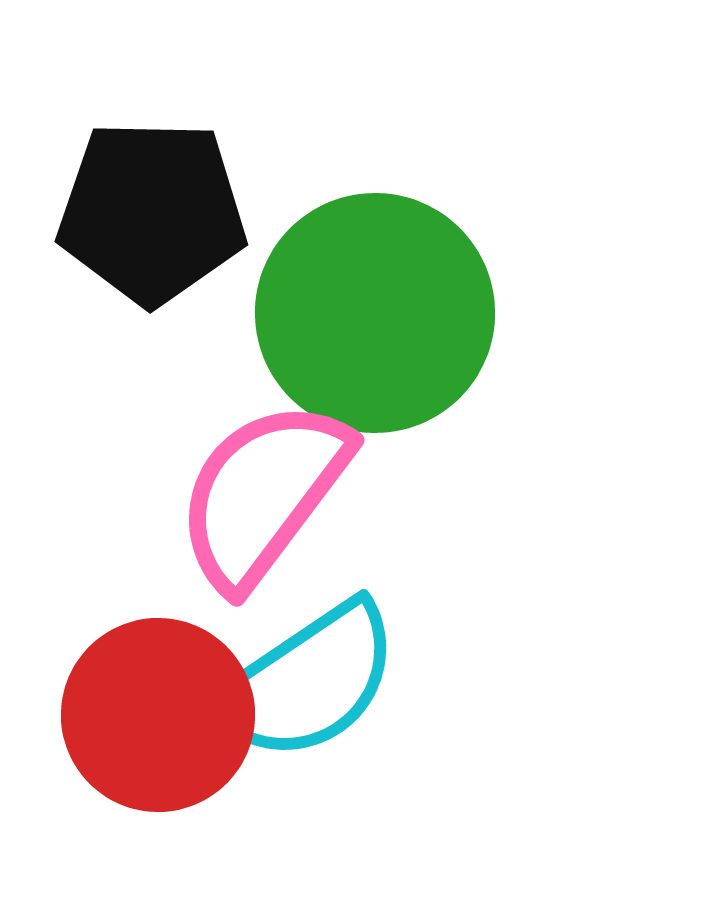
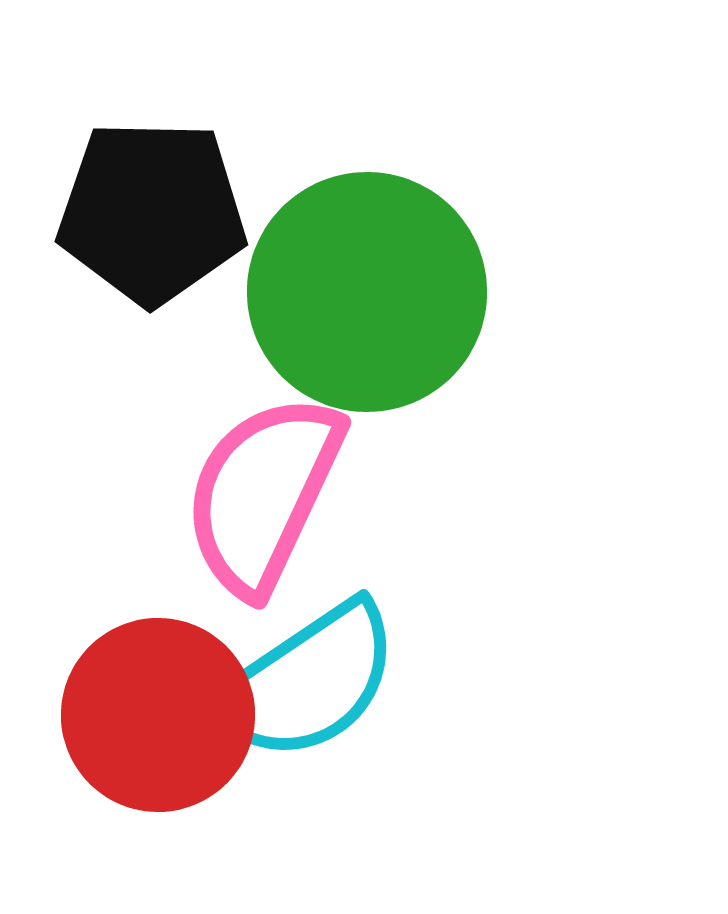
green circle: moved 8 px left, 21 px up
pink semicircle: rotated 12 degrees counterclockwise
